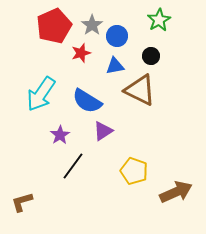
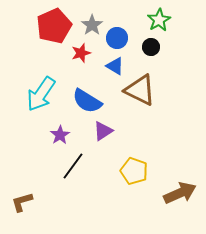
blue circle: moved 2 px down
black circle: moved 9 px up
blue triangle: rotated 42 degrees clockwise
brown arrow: moved 4 px right, 1 px down
